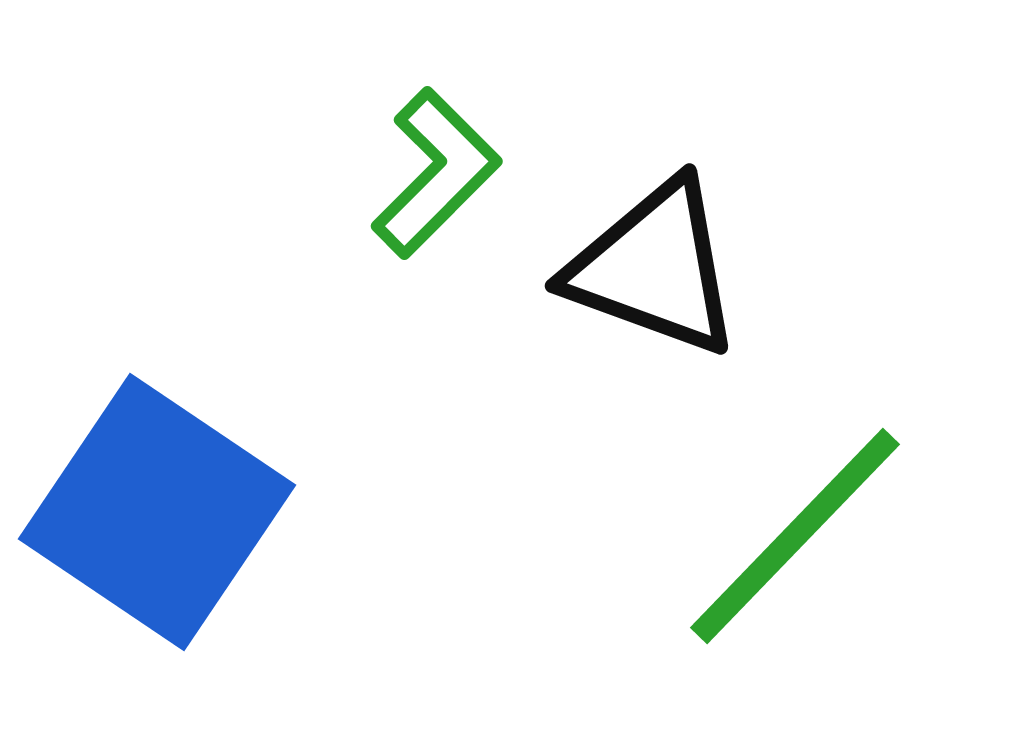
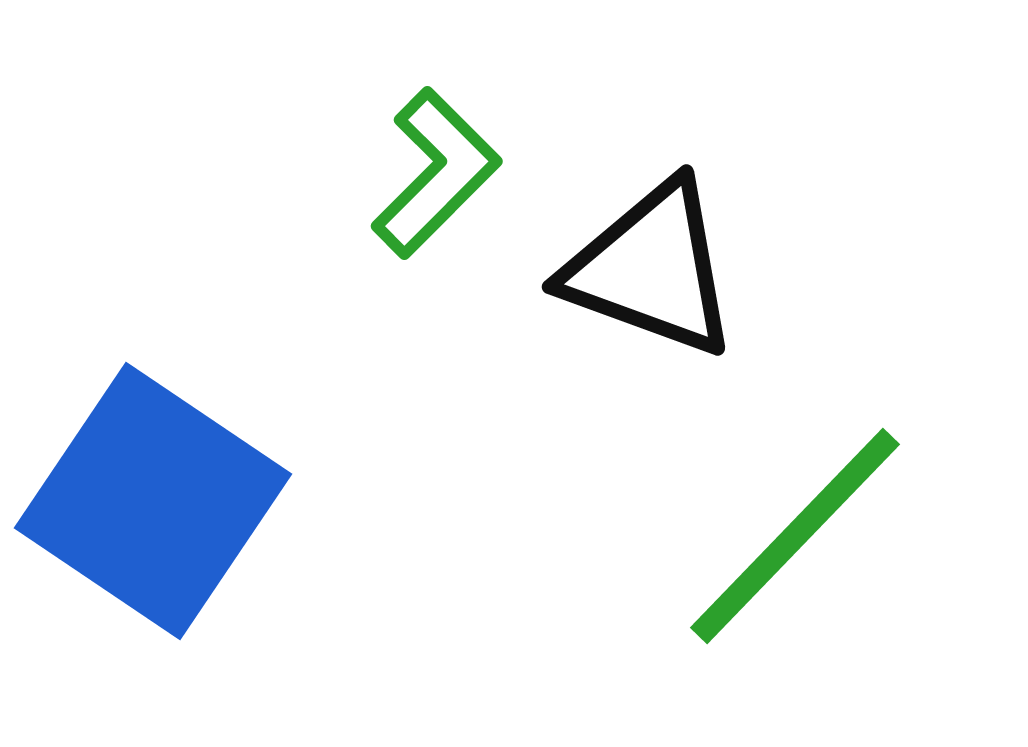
black triangle: moved 3 px left, 1 px down
blue square: moved 4 px left, 11 px up
